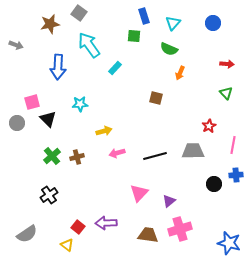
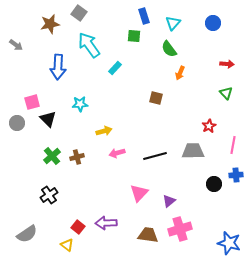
gray arrow: rotated 16 degrees clockwise
green semicircle: rotated 30 degrees clockwise
